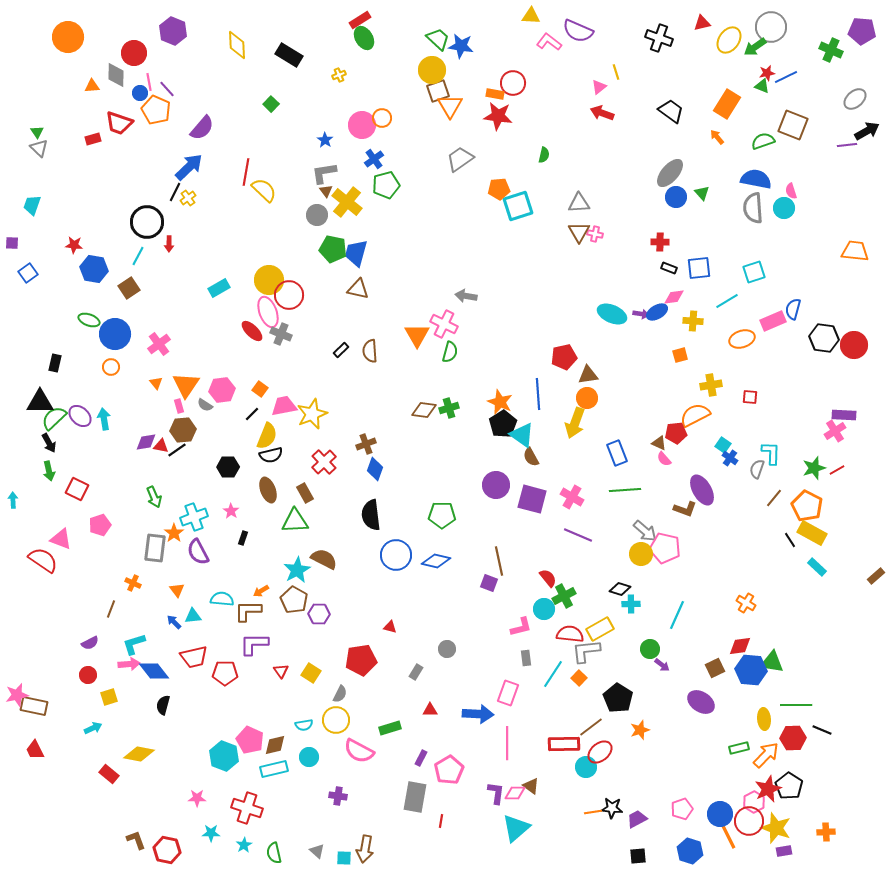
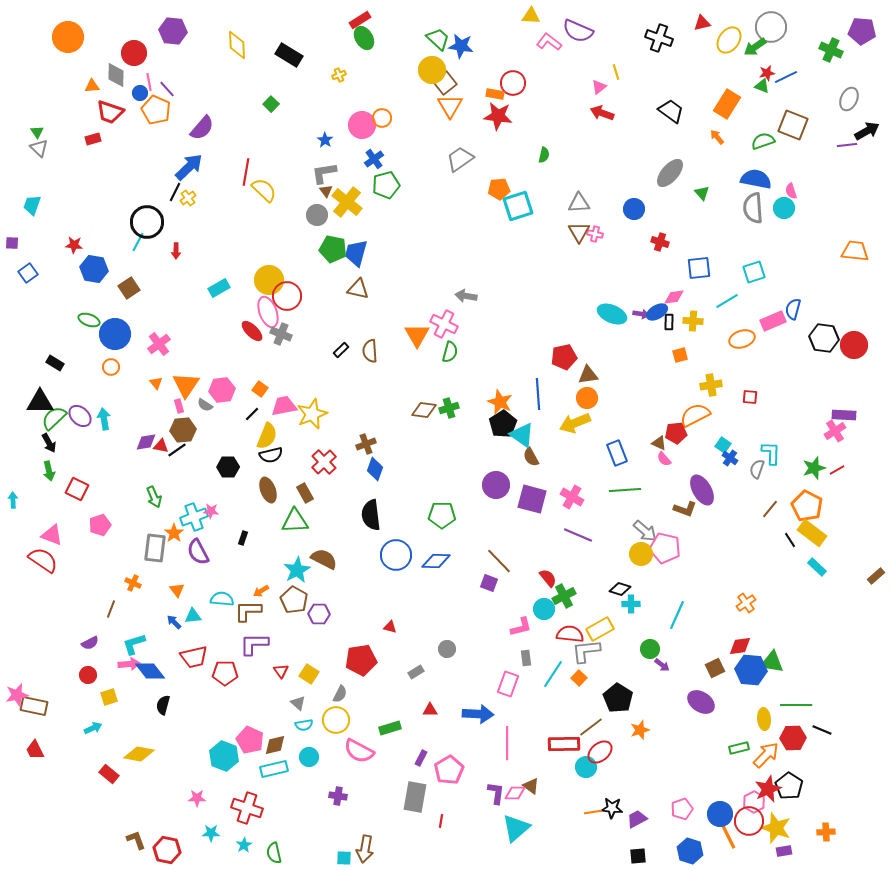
purple hexagon at (173, 31): rotated 16 degrees counterclockwise
brown square at (438, 91): moved 7 px right, 8 px up; rotated 20 degrees counterclockwise
gray ellipse at (855, 99): moved 6 px left; rotated 25 degrees counterclockwise
red trapezoid at (119, 123): moved 9 px left, 11 px up
blue circle at (676, 197): moved 42 px left, 12 px down
red cross at (660, 242): rotated 18 degrees clockwise
red arrow at (169, 244): moved 7 px right, 7 px down
cyan line at (138, 256): moved 14 px up
black rectangle at (669, 268): moved 54 px down; rotated 70 degrees clockwise
red circle at (289, 295): moved 2 px left, 1 px down
black rectangle at (55, 363): rotated 72 degrees counterclockwise
yellow arrow at (575, 423): rotated 48 degrees clockwise
brown line at (774, 498): moved 4 px left, 11 px down
pink star at (231, 511): moved 20 px left; rotated 28 degrees counterclockwise
yellow rectangle at (812, 533): rotated 8 degrees clockwise
pink triangle at (61, 539): moved 9 px left, 4 px up
blue diamond at (436, 561): rotated 12 degrees counterclockwise
brown line at (499, 561): rotated 32 degrees counterclockwise
orange cross at (746, 603): rotated 24 degrees clockwise
blue diamond at (154, 671): moved 4 px left
gray rectangle at (416, 672): rotated 28 degrees clockwise
yellow square at (311, 673): moved 2 px left, 1 px down
pink rectangle at (508, 693): moved 9 px up
gray triangle at (317, 851): moved 19 px left, 148 px up
